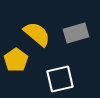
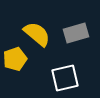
yellow pentagon: moved 1 px left, 1 px up; rotated 15 degrees clockwise
white square: moved 5 px right, 1 px up
